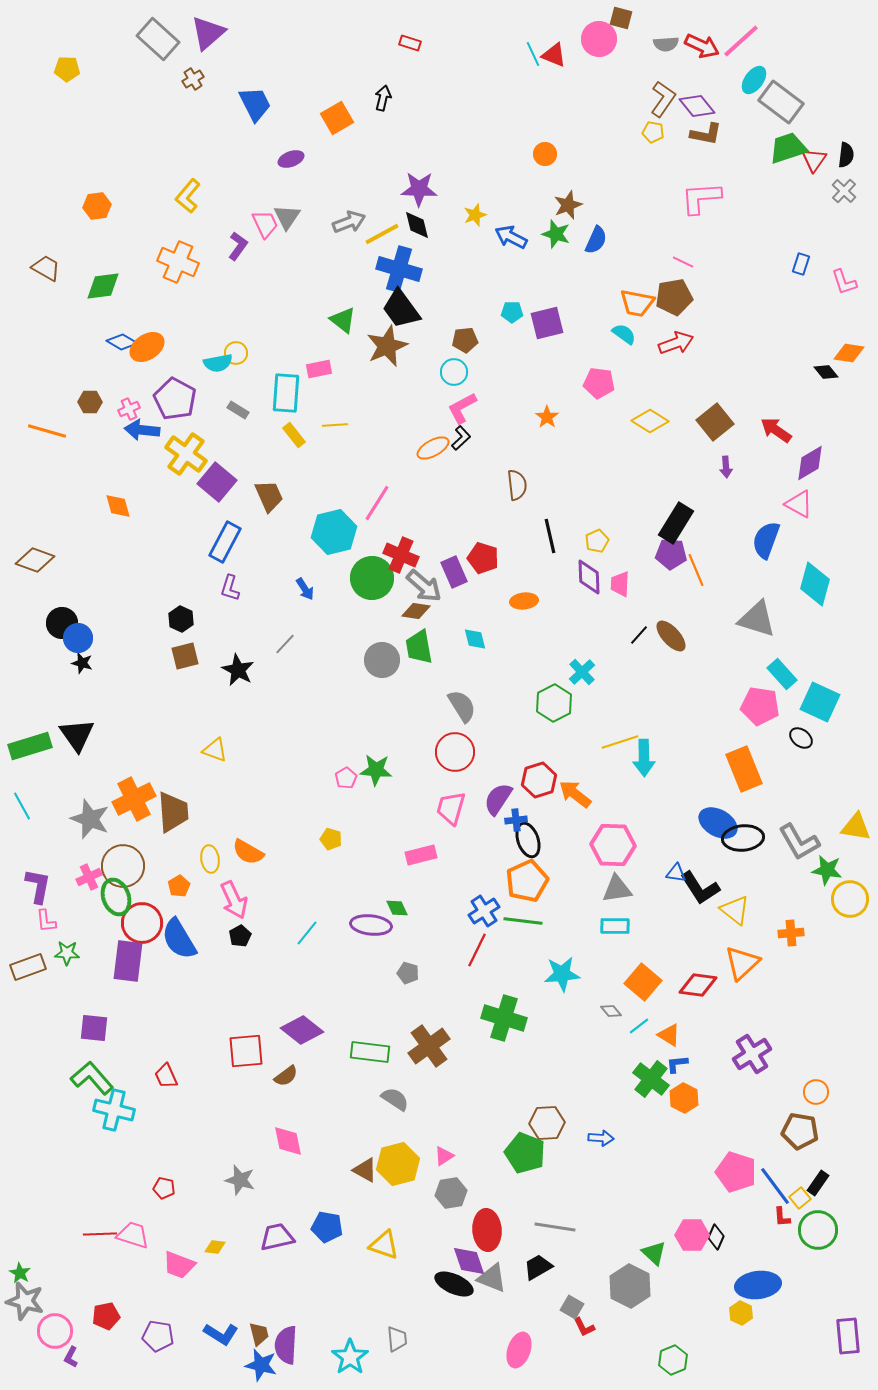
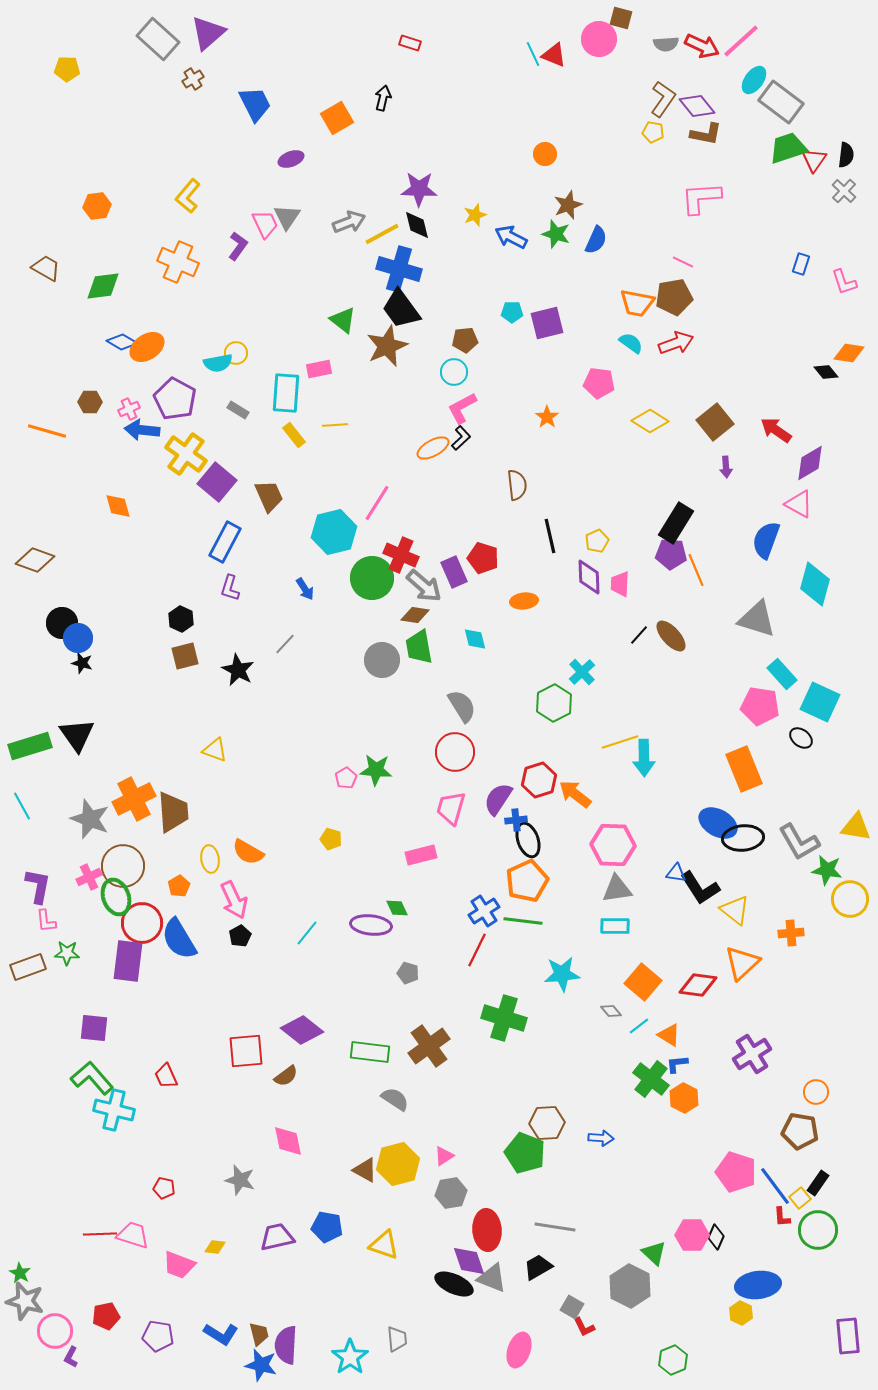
cyan semicircle at (624, 334): moved 7 px right, 9 px down
brown diamond at (416, 611): moved 1 px left, 4 px down
